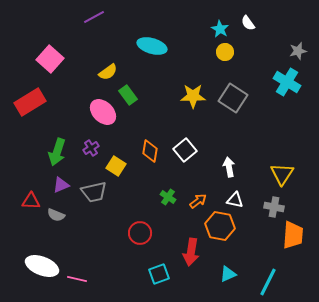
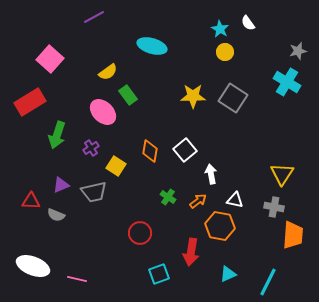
green arrow: moved 17 px up
white arrow: moved 18 px left, 7 px down
white ellipse: moved 9 px left
